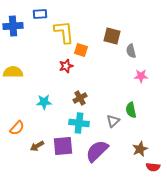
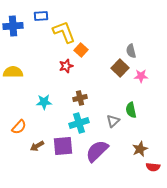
blue rectangle: moved 1 px right, 2 px down
yellow L-shape: rotated 15 degrees counterclockwise
brown square: moved 8 px right, 32 px down; rotated 30 degrees clockwise
orange square: rotated 24 degrees clockwise
brown cross: rotated 16 degrees clockwise
cyan cross: rotated 24 degrees counterclockwise
orange semicircle: moved 2 px right, 1 px up
